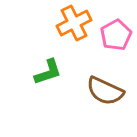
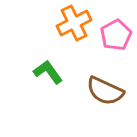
green L-shape: rotated 108 degrees counterclockwise
